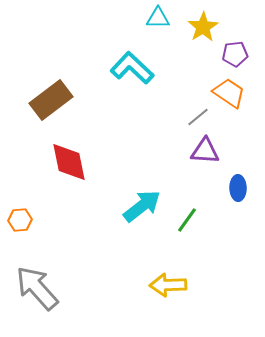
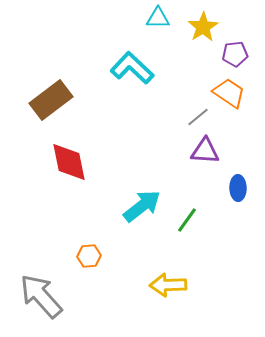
orange hexagon: moved 69 px right, 36 px down
gray arrow: moved 4 px right, 8 px down
